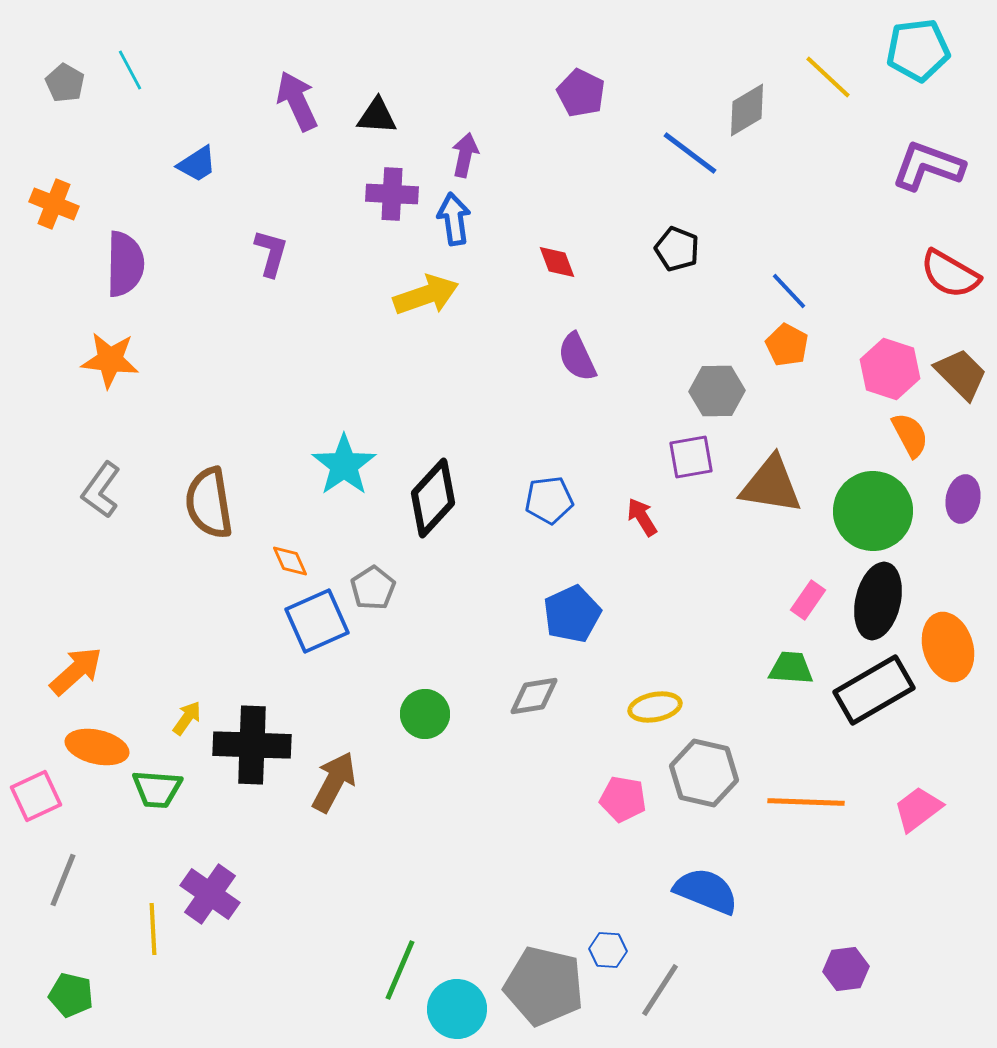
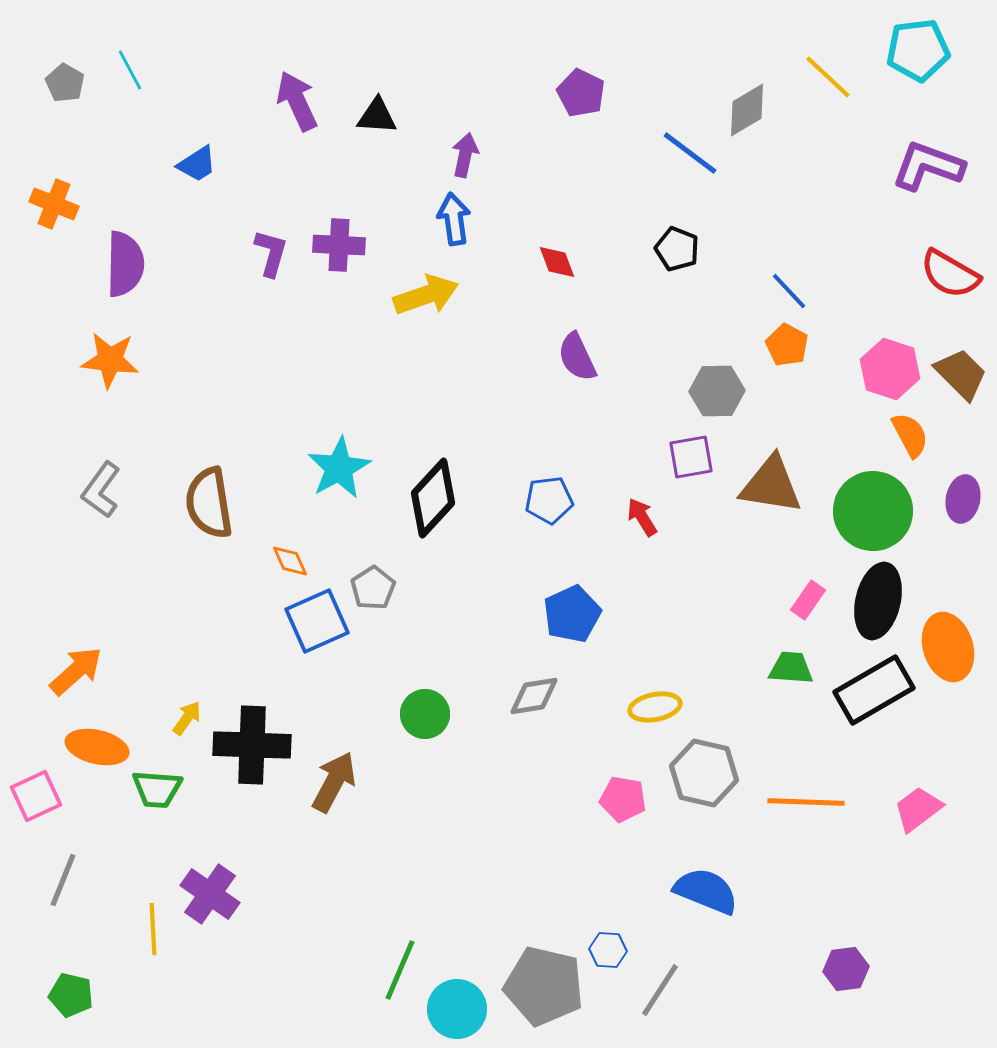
purple cross at (392, 194): moved 53 px left, 51 px down
cyan star at (344, 465): moved 5 px left, 3 px down; rotated 6 degrees clockwise
